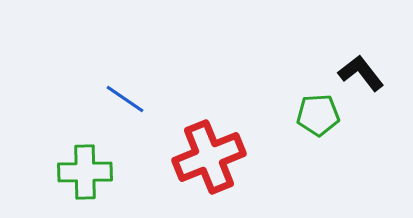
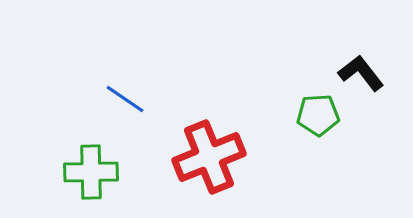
green cross: moved 6 px right
